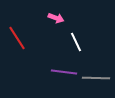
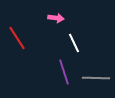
pink arrow: rotated 14 degrees counterclockwise
white line: moved 2 px left, 1 px down
purple line: rotated 65 degrees clockwise
